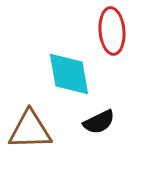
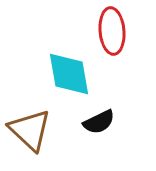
brown triangle: rotated 45 degrees clockwise
